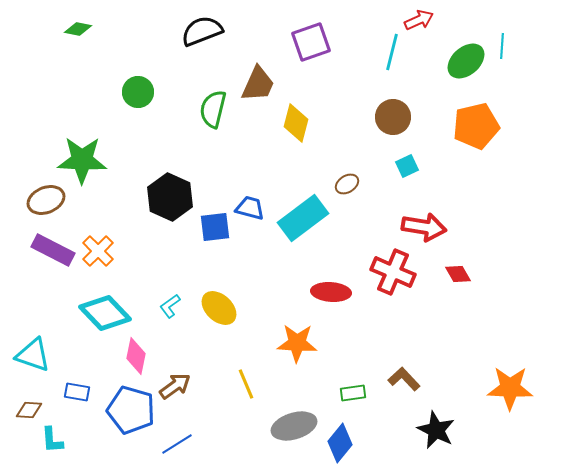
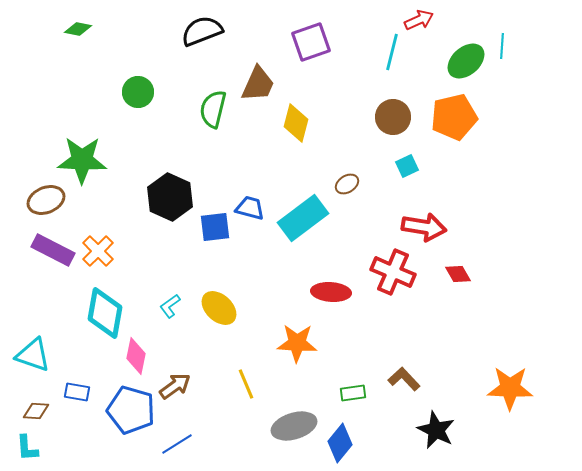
orange pentagon at (476, 126): moved 22 px left, 9 px up
cyan diamond at (105, 313): rotated 54 degrees clockwise
brown diamond at (29, 410): moved 7 px right, 1 px down
cyan L-shape at (52, 440): moved 25 px left, 8 px down
